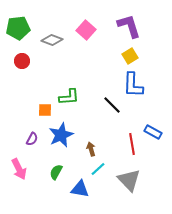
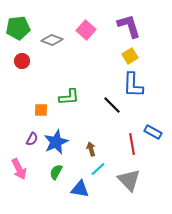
orange square: moved 4 px left
blue star: moved 5 px left, 7 px down
